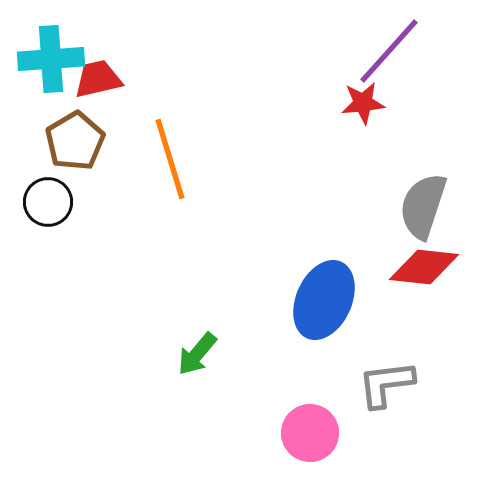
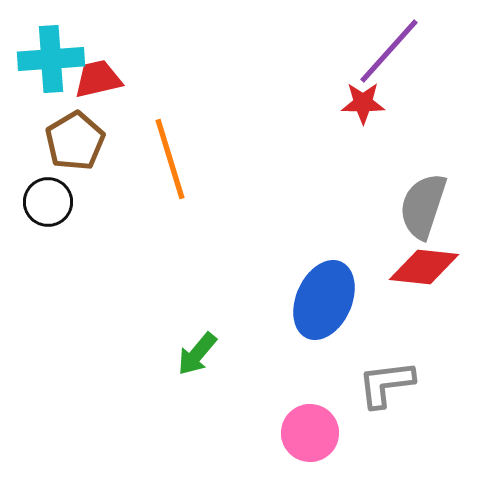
red star: rotated 6 degrees clockwise
